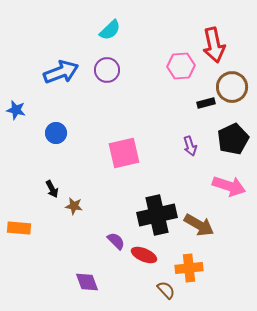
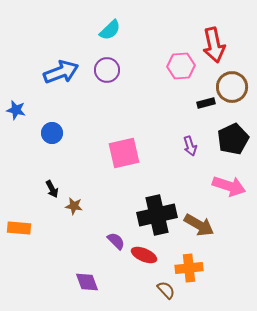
blue circle: moved 4 px left
